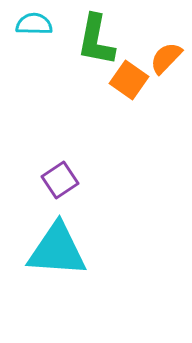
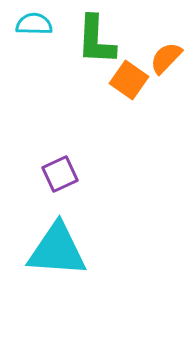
green L-shape: rotated 8 degrees counterclockwise
purple square: moved 6 px up; rotated 9 degrees clockwise
